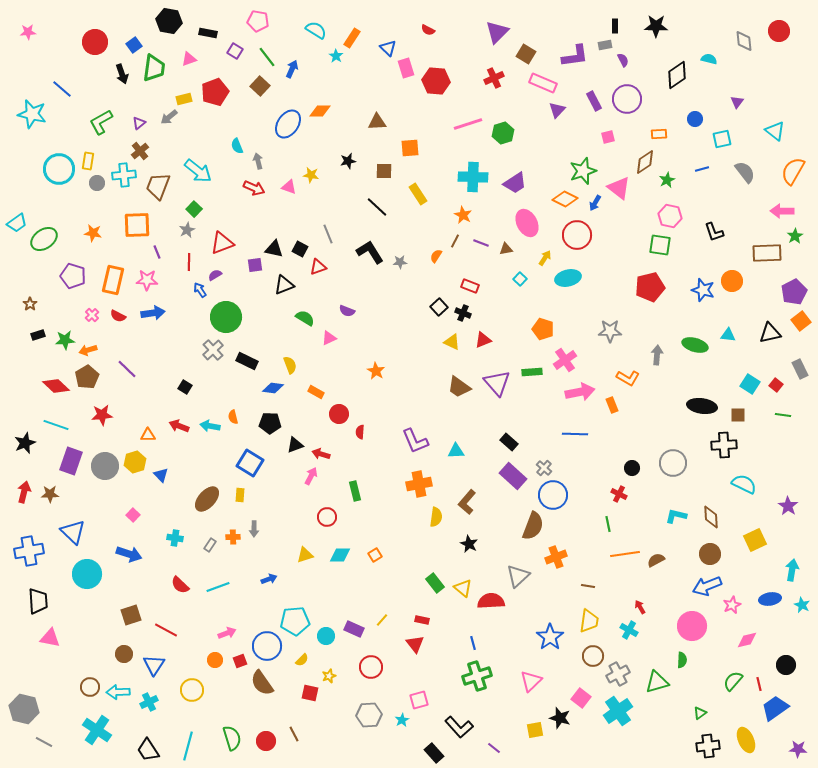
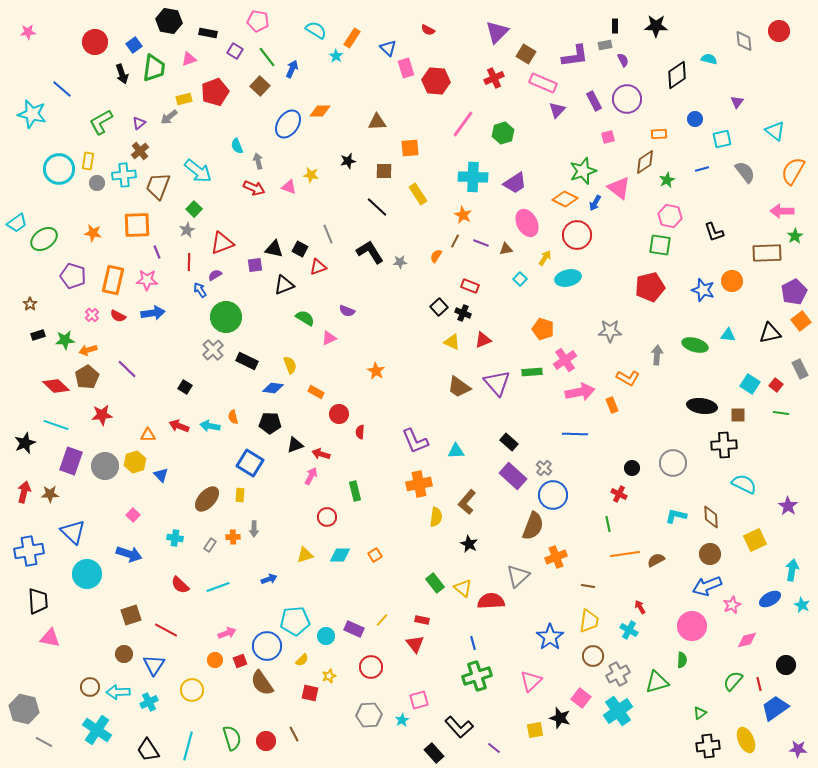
pink line at (468, 124): moved 5 px left; rotated 36 degrees counterclockwise
green line at (783, 415): moved 2 px left, 2 px up
blue ellipse at (770, 599): rotated 20 degrees counterclockwise
